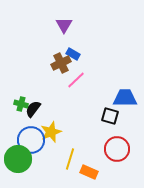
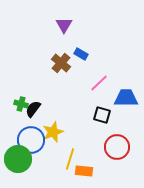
blue rectangle: moved 8 px right
brown cross: rotated 24 degrees counterclockwise
pink line: moved 23 px right, 3 px down
blue trapezoid: moved 1 px right
black square: moved 8 px left, 1 px up
yellow star: moved 2 px right
red circle: moved 2 px up
orange rectangle: moved 5 px left, 1 px up; rotated 18 degrees counterclockwise
